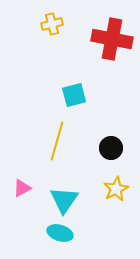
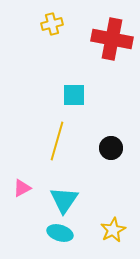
cyan square: rotated 15 degrees clockwise
yellow star: moved 3 px left, 41 px down
